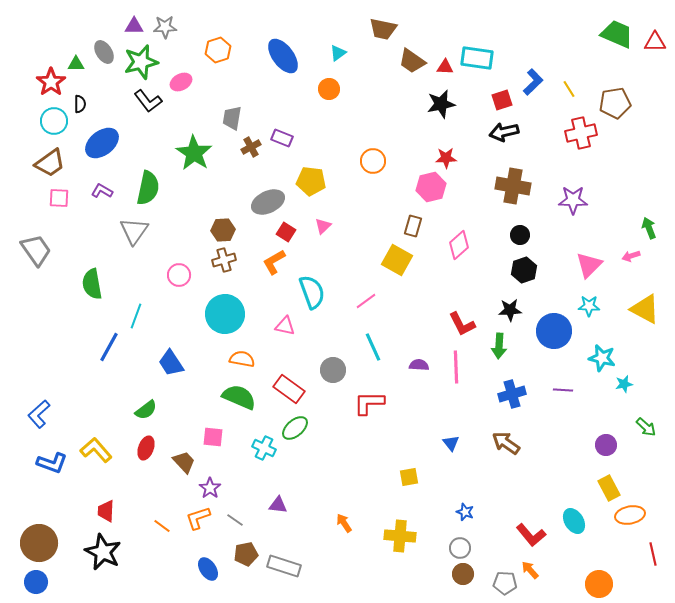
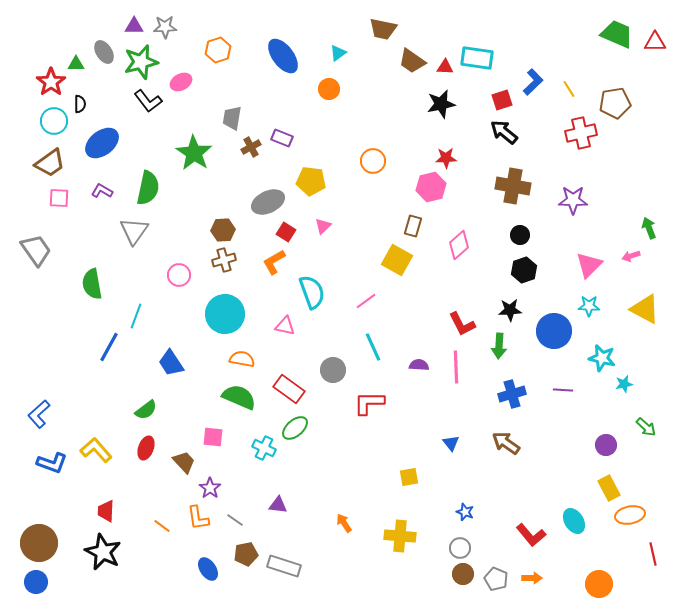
black arrow at (504, 132): rotated 52 degrees clockwise
orange L-shape at (198, 518): rotated 80 degrees counterclockwise
orange arrow at (530, 570): moved 2 px right, 8 px down; rotated 132 degrees clockwise
gray pentagon at (505, 583): moved 9 px left, 4 px up; rotated 20 degrees clockwise
